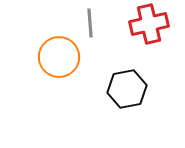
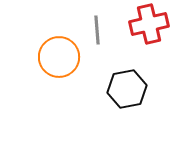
gray line: moved 7 px right, 7 px down
